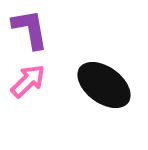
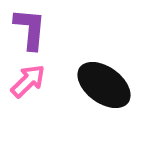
purple L-shape: rotated 15 degrees clockwise
